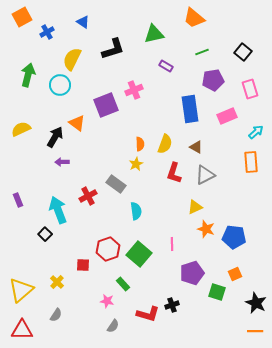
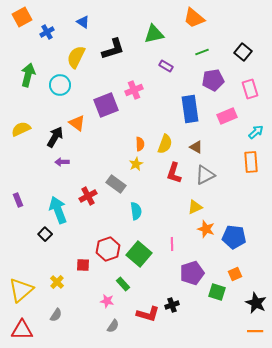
yellow semicircle at (72, 59): moved 4 px right, 2 px up
